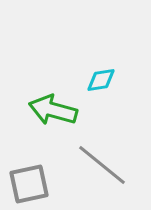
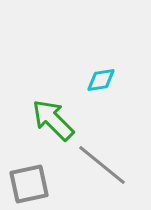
green arrow: moved 10 px down; rotated 30 degrees clockwise
